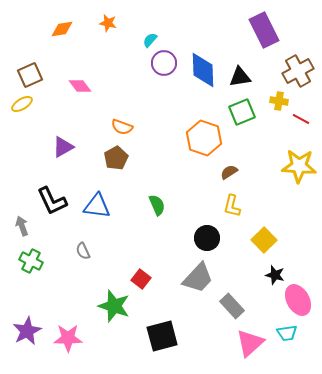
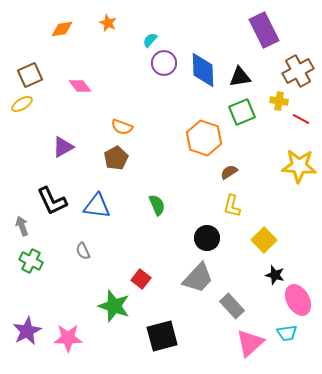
orange star: rotated 12 degrees clockwise
